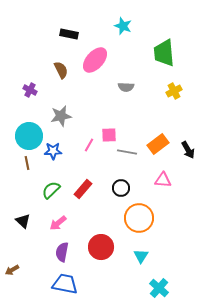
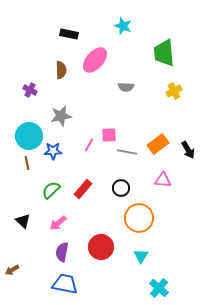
brown semicircle: rotated 24 degrees clockwise
